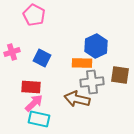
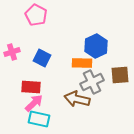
pink pentagon: moved 2 px right
brown square: rotated 12 degrees counterclockwise
gray cross: rotated 20 degrees counterclockwise
